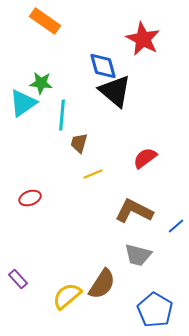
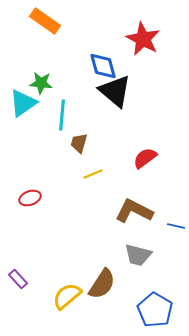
blue line: rotated 54 degrees clockwise
